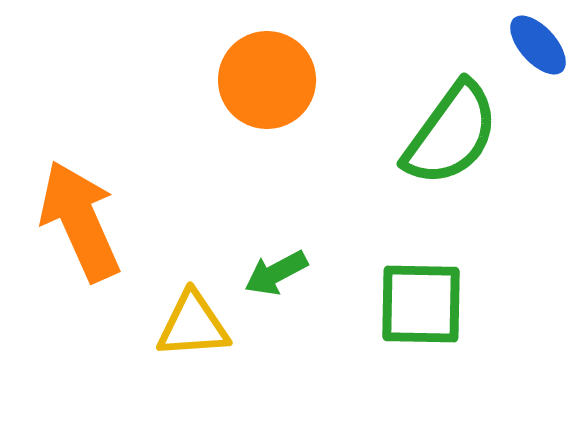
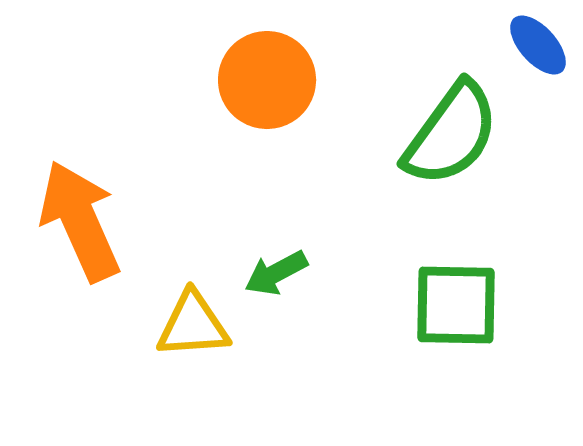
green square: moved 35 px right, 1 px down
